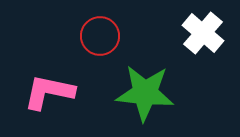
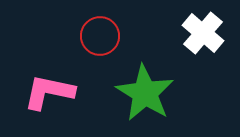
green star: rotated 26 degrees clockwise
